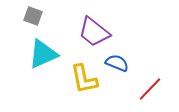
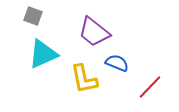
red line: moved 2 px up
